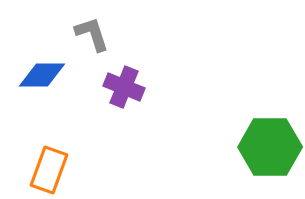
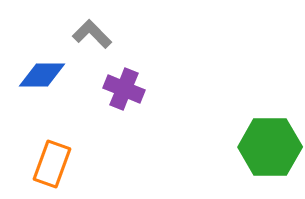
gray L-shape: rotated 27 degrees counterclockwise
purple cross: moved 2 px down
orange rectangle: moved 3 px right, 6 px up
